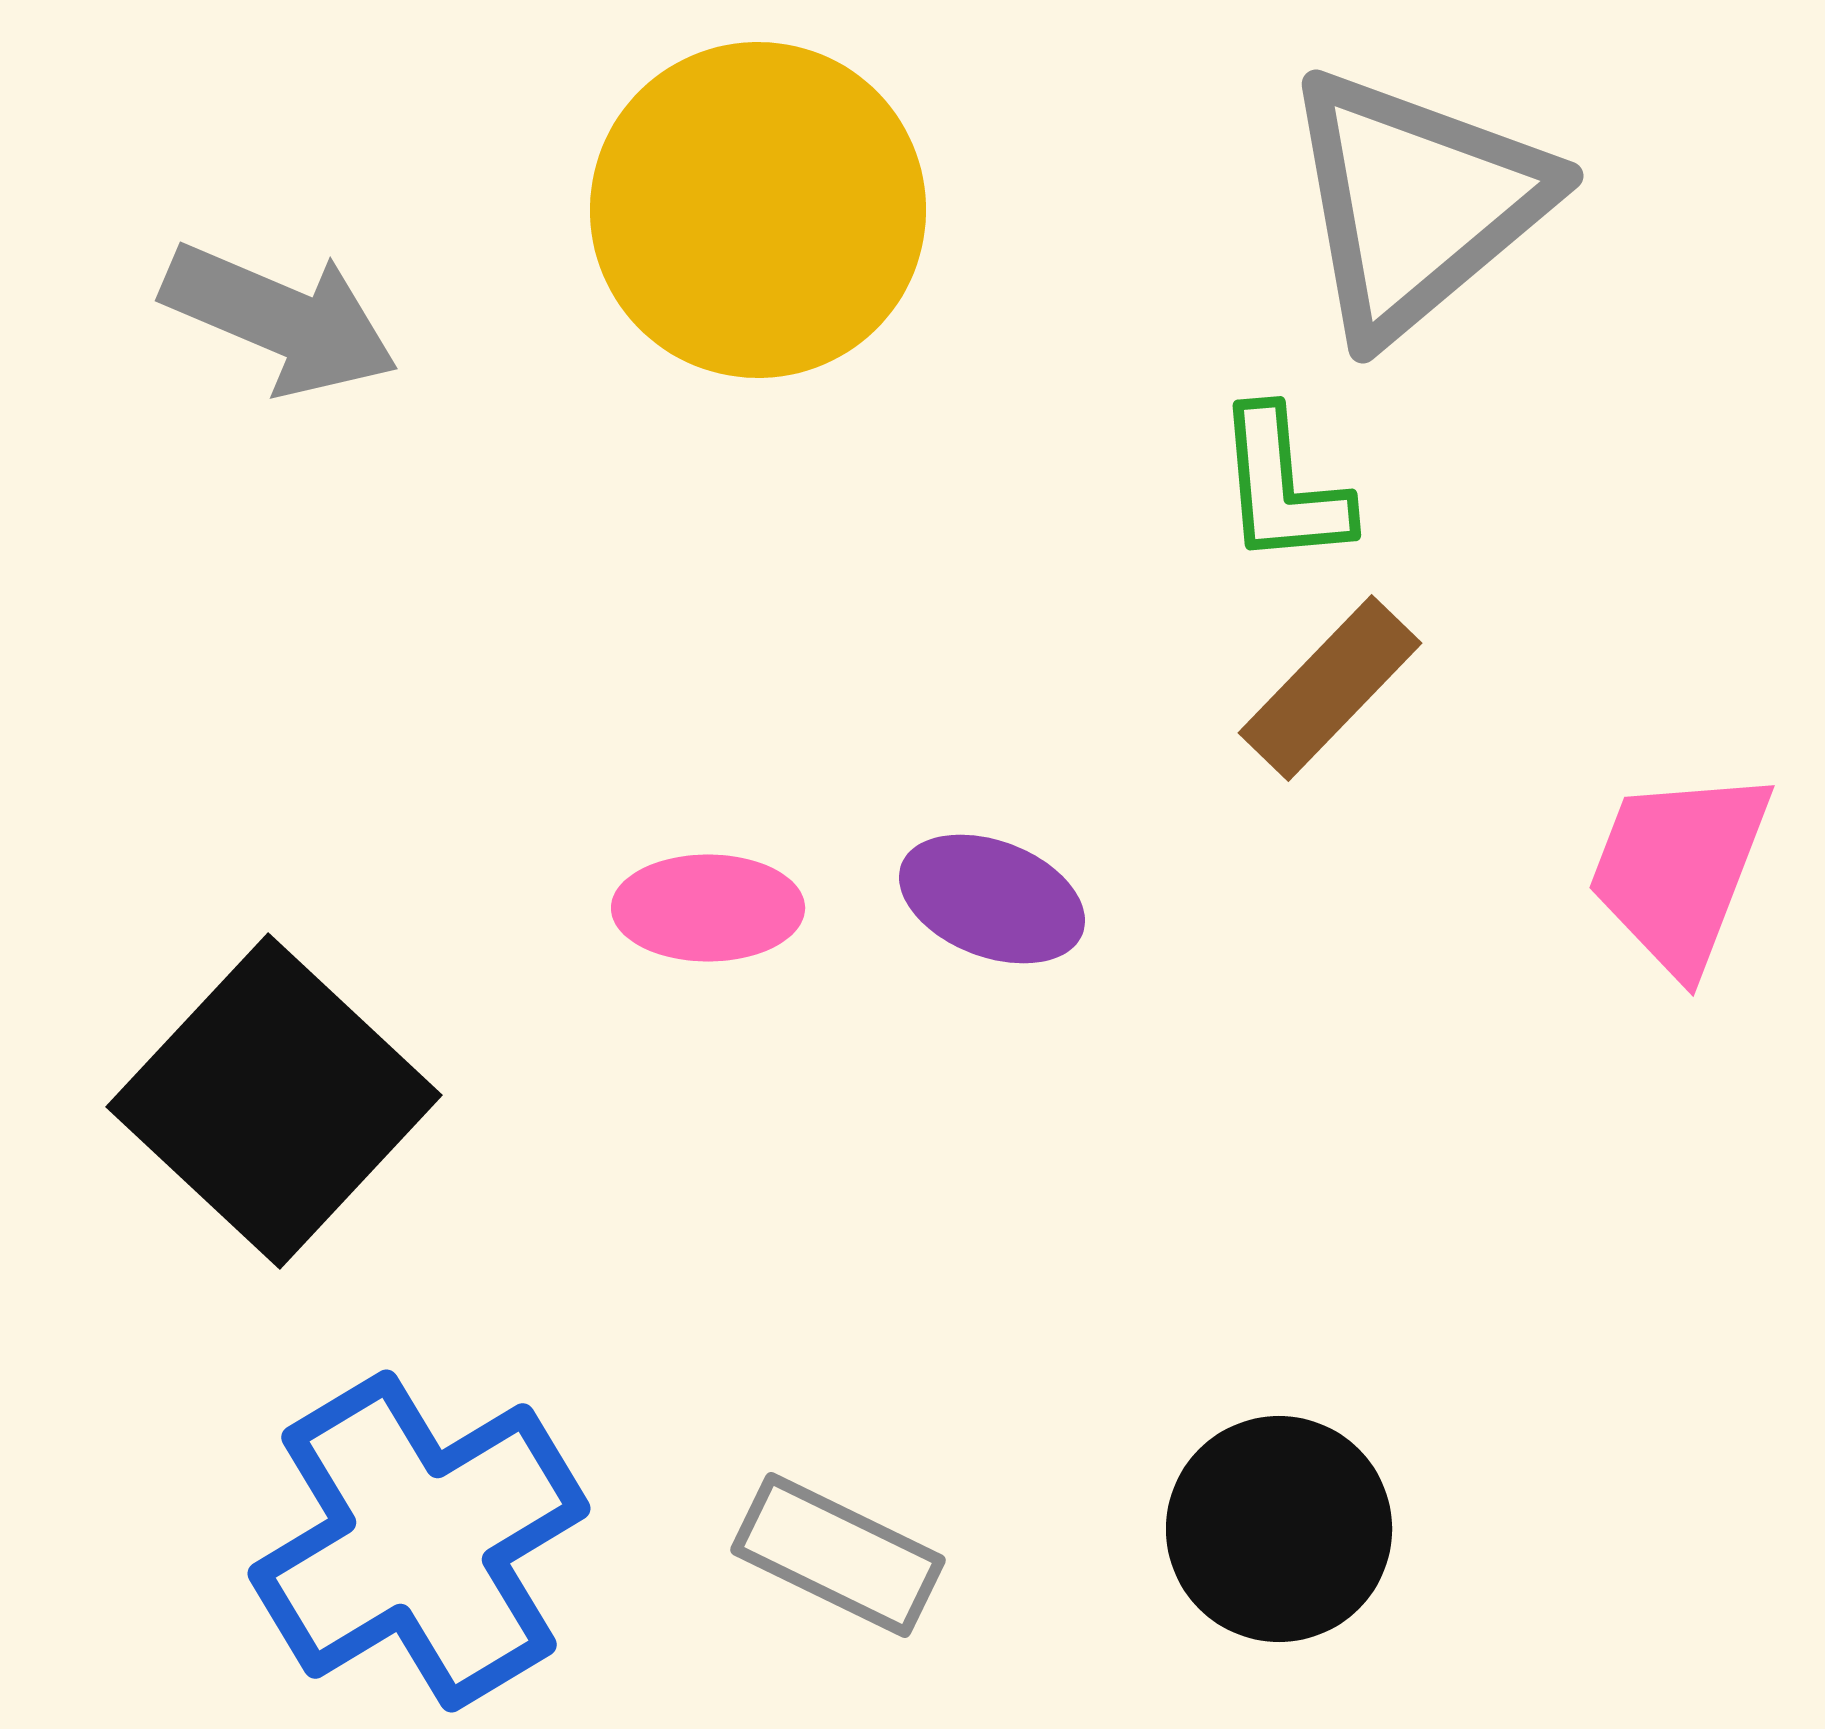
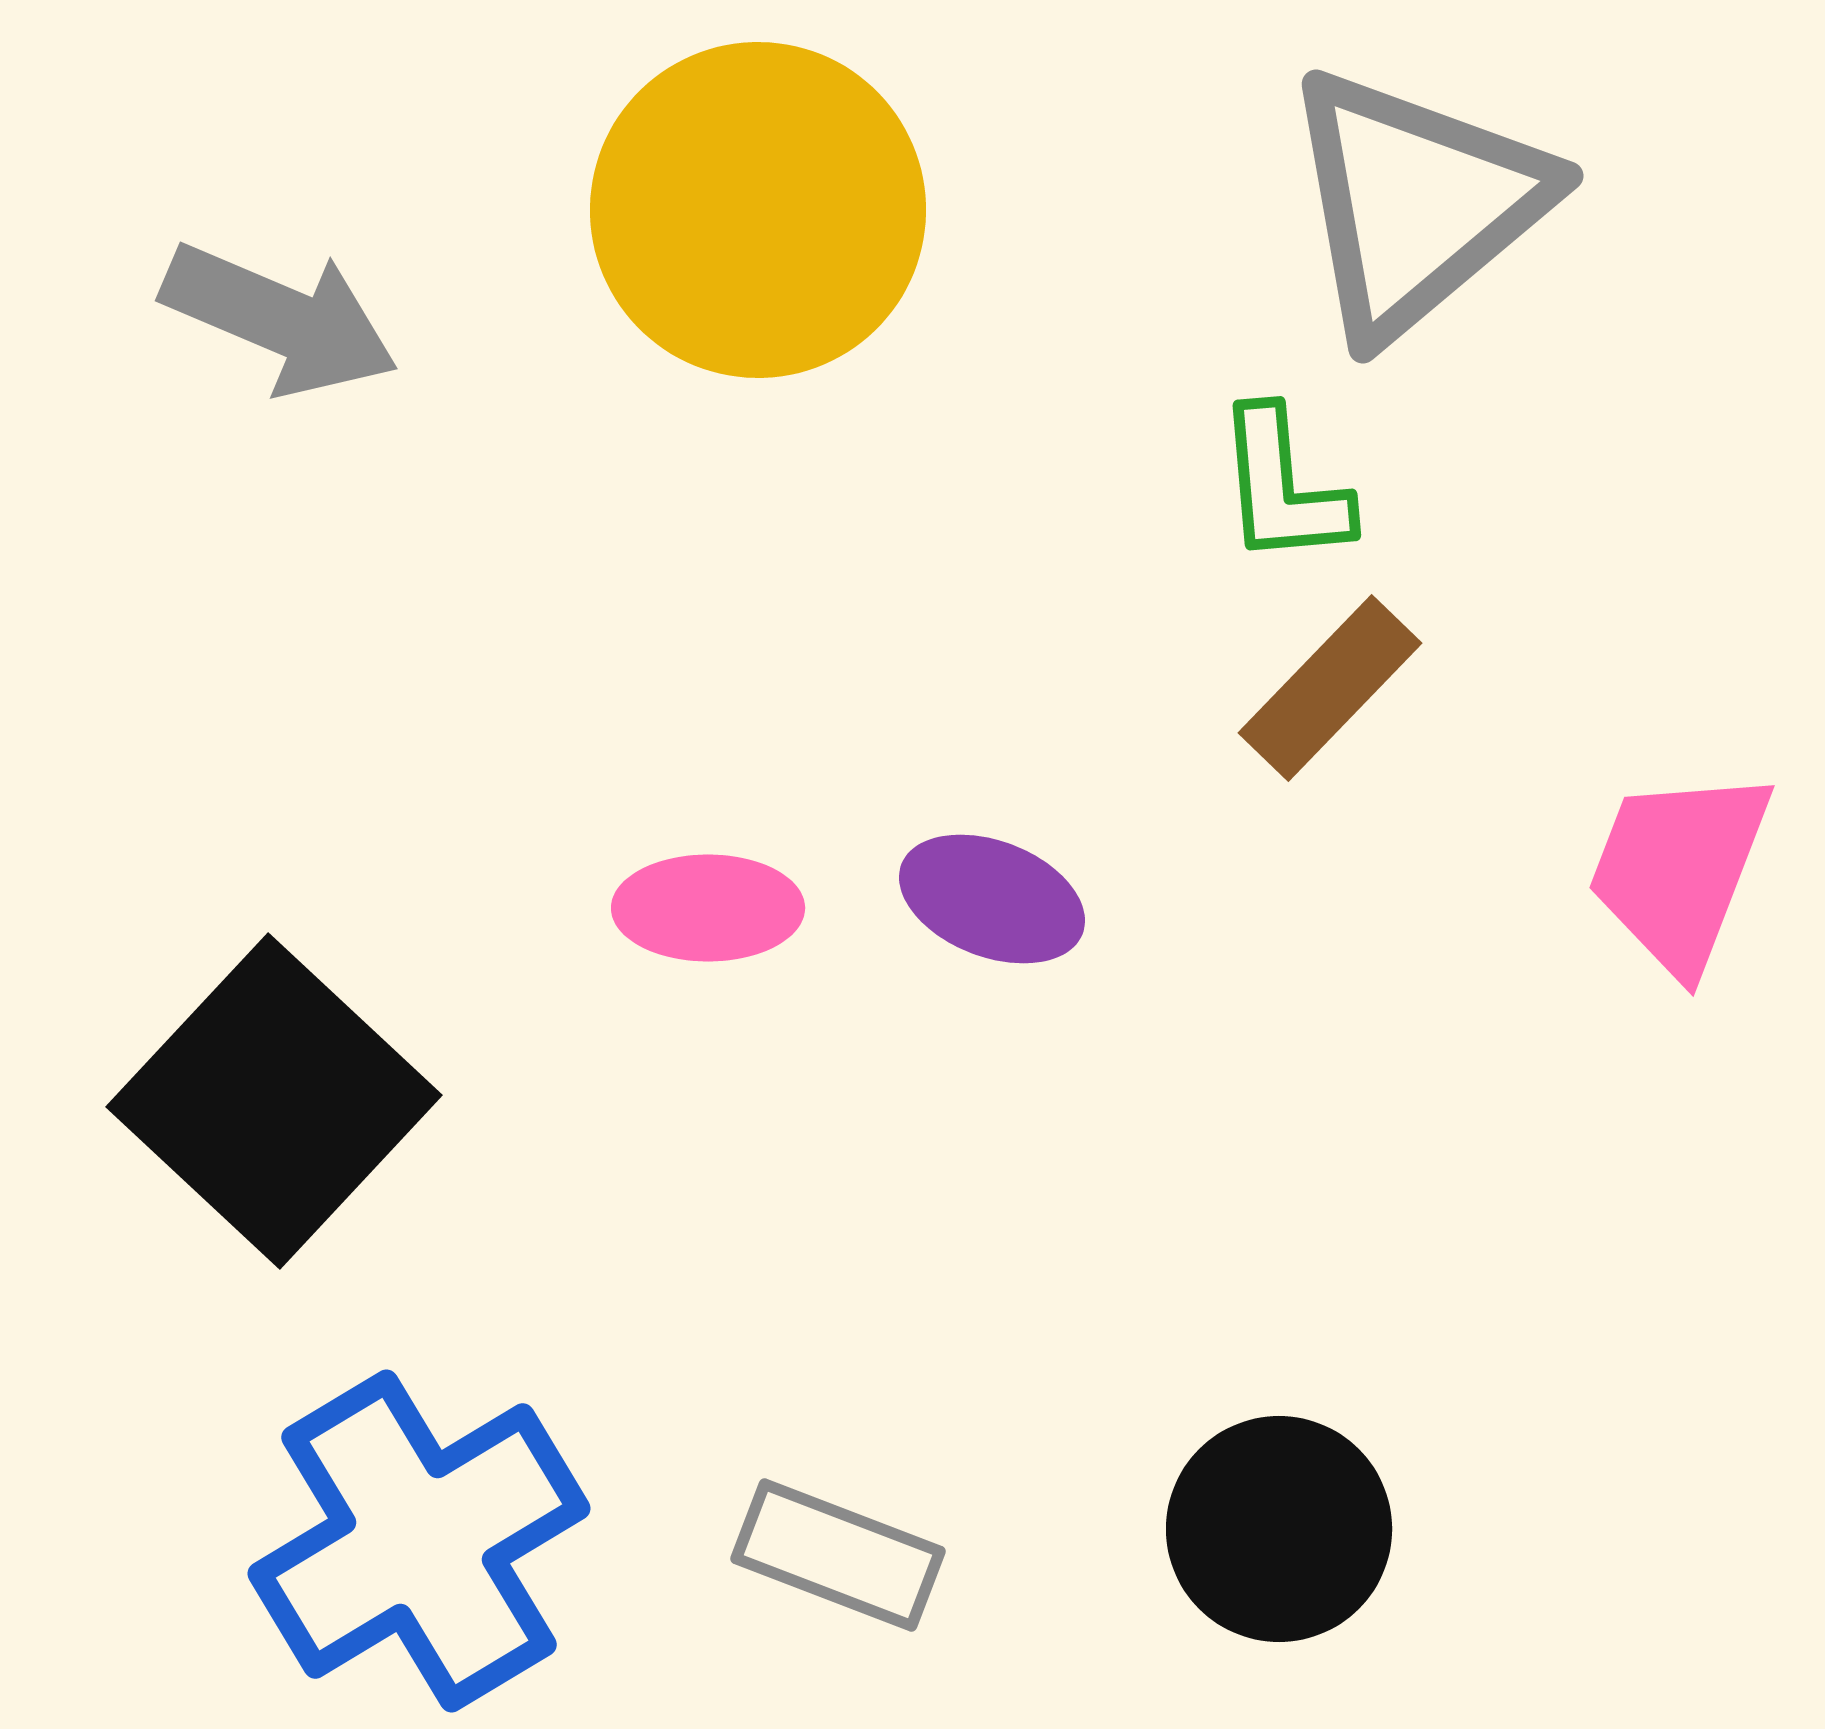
gray rectangle: rotated 5 degrees counterclockwise
